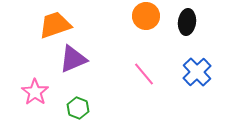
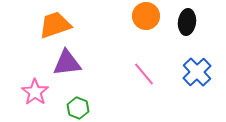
purple triangle: moved 6 px left, 4 px down; rotated 16 degrees clockwise
